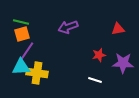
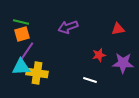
white line: moved 5 px left
